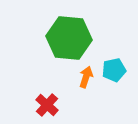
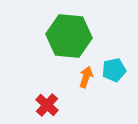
green hexagon: moved 2 px up
